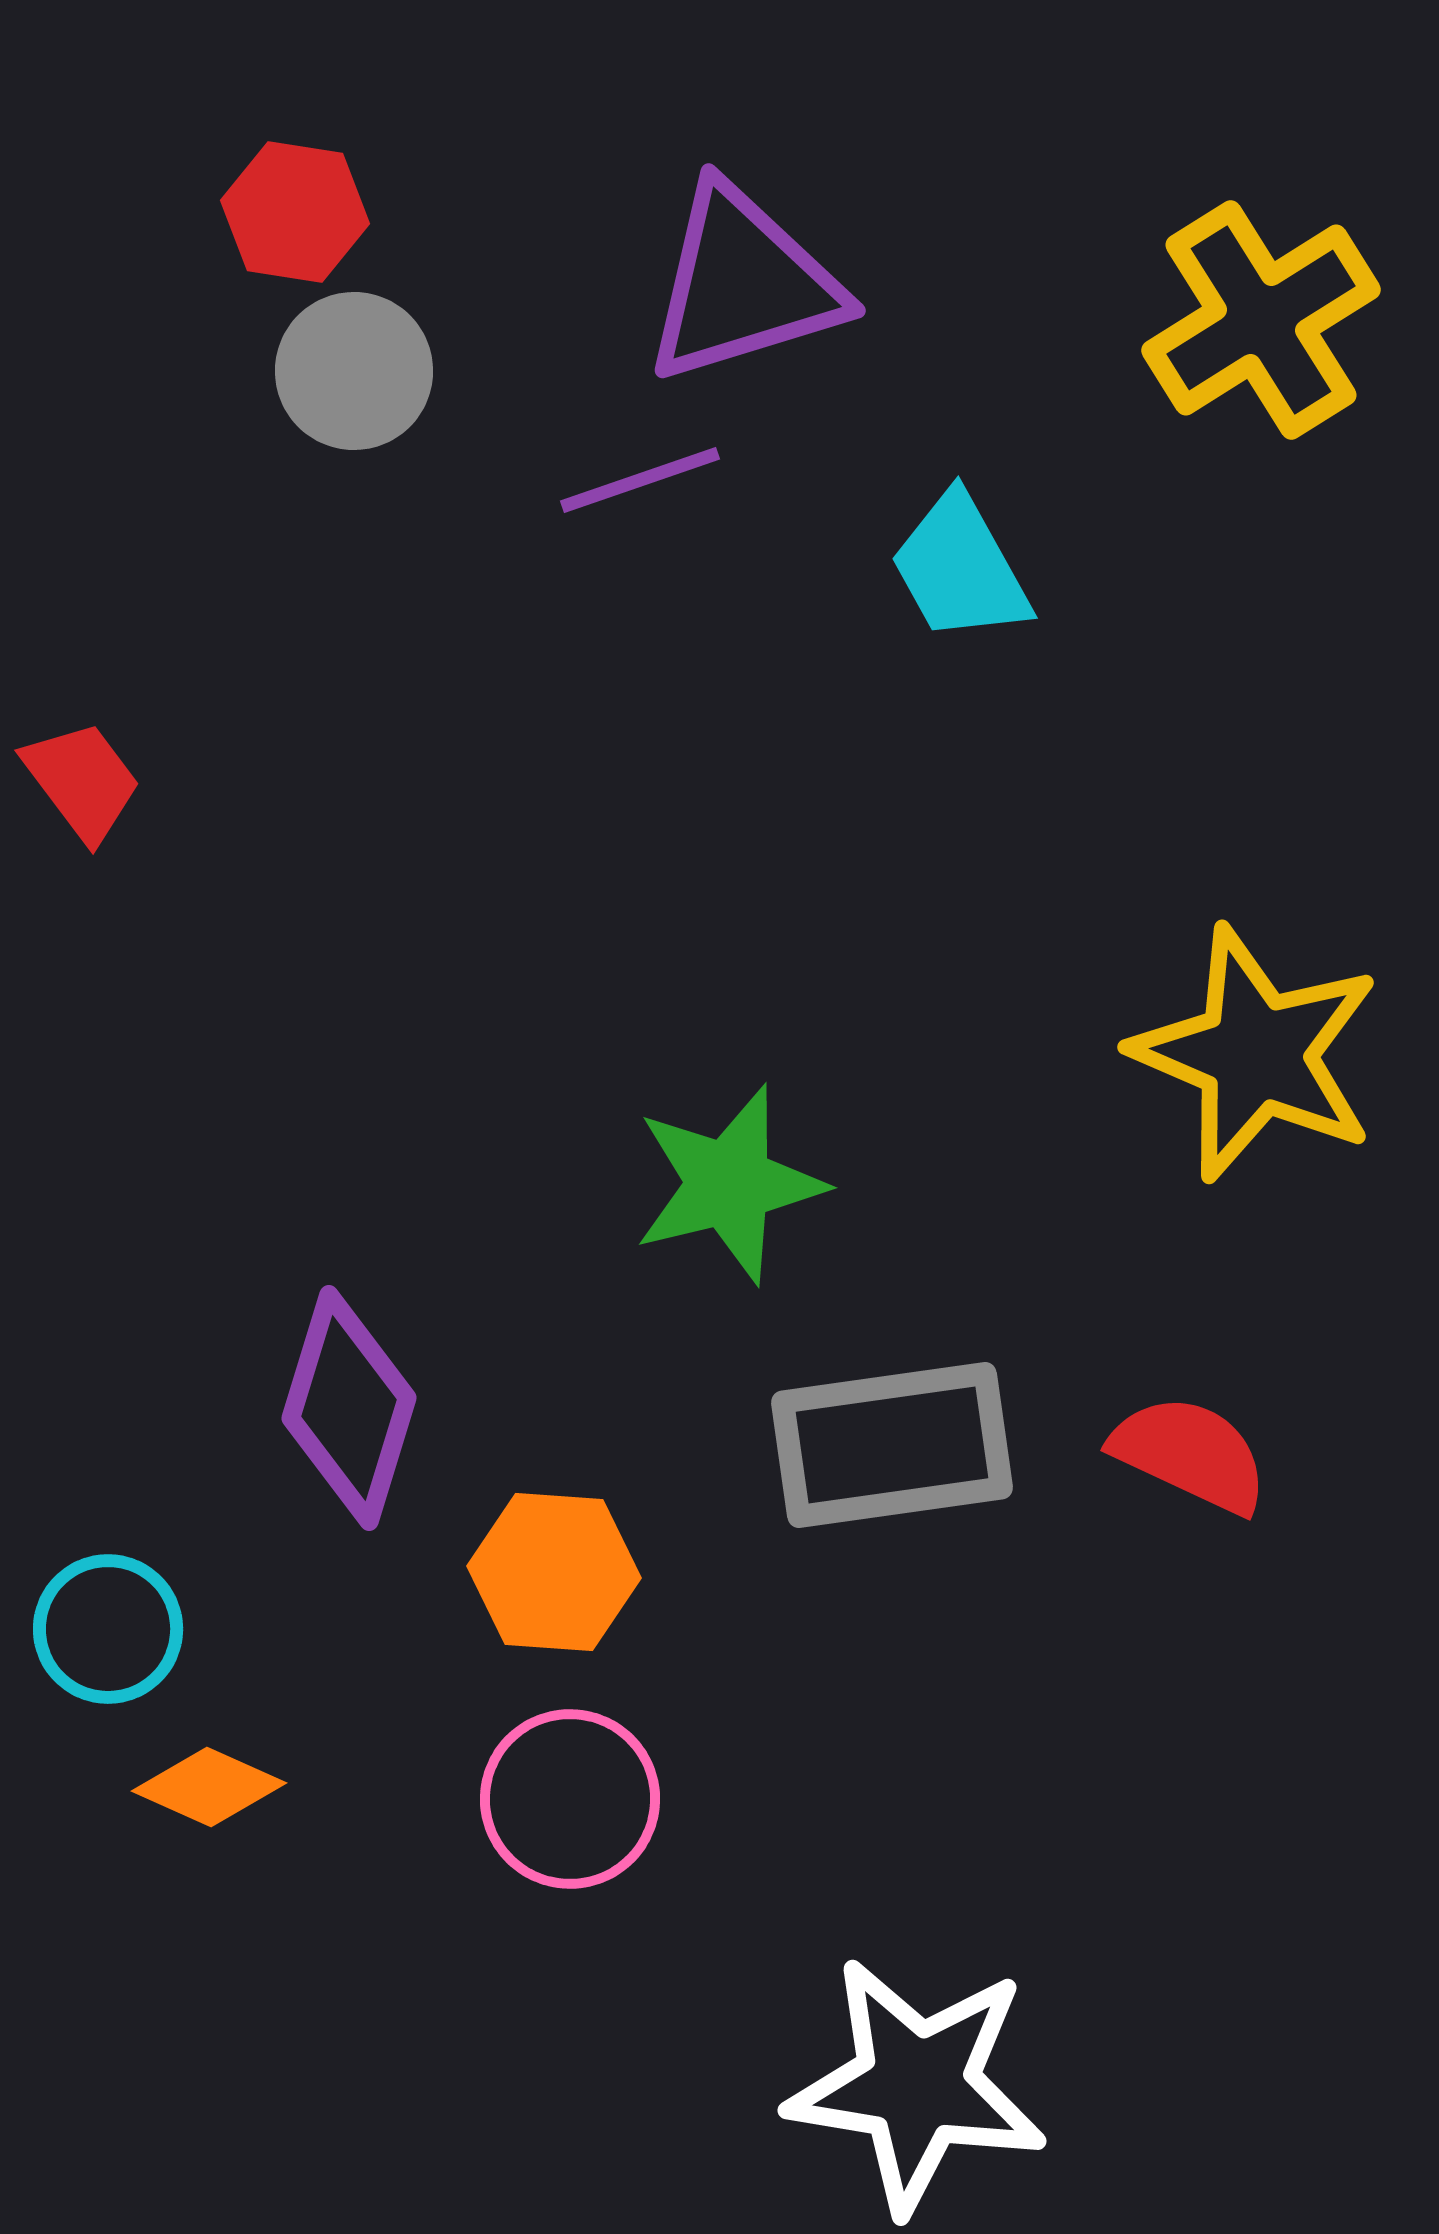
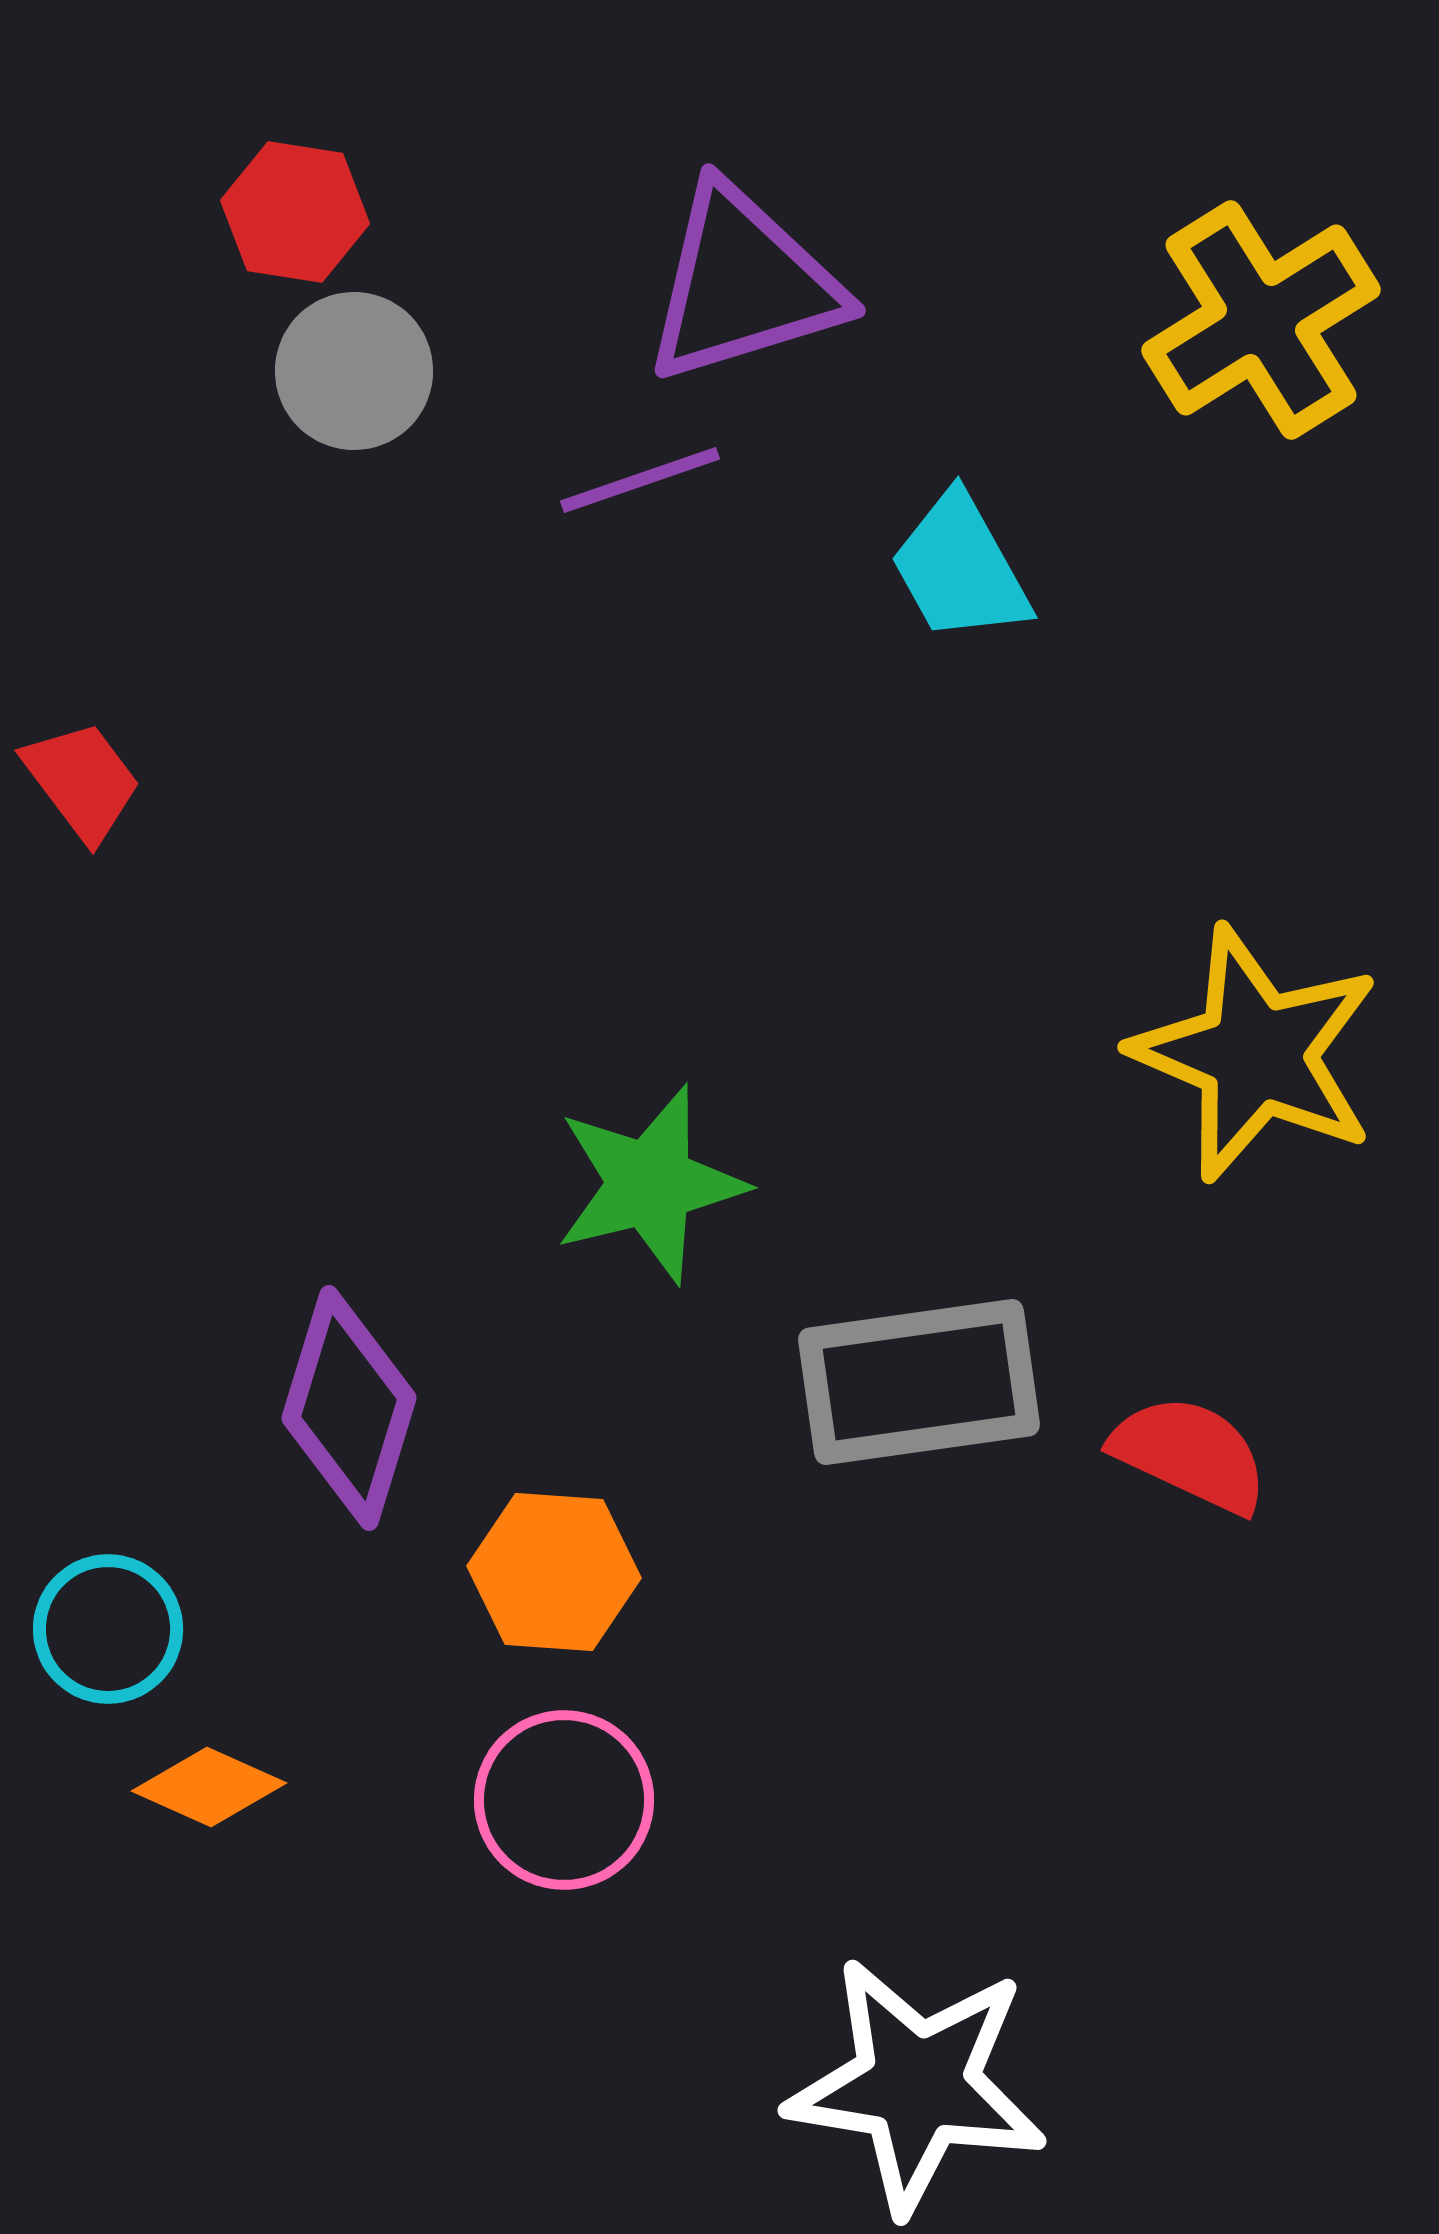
green star: moved 79 px left
gray rectangle: moved 27 px right, 63 px up
pink circle: moved 6 px left, 1 px down
